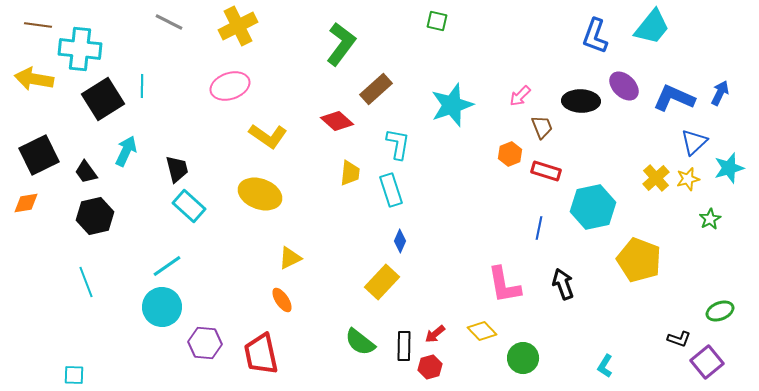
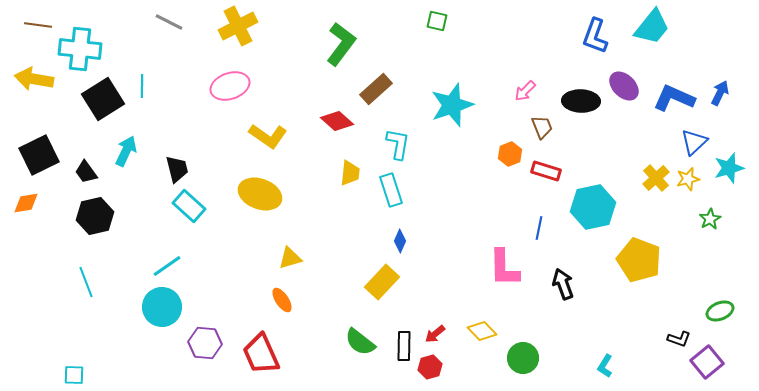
pink arrow at (520, 96): moved 5 px right, 5 px up
yellow triangle at (290, 258): rotated 10 degrees clockwise
pink L-shape at (504, 285): moved 17 px up; rotated 9 degrees clockwise
red trapezoid at (261, 354): rotated 12 degrees counterclockwise
